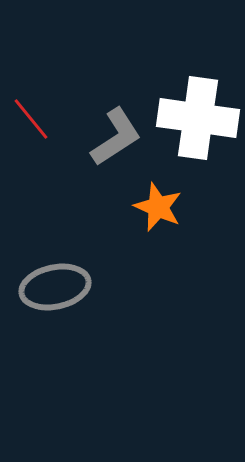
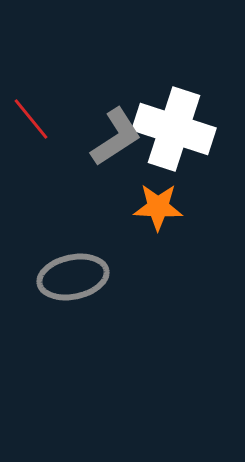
white cross: moved 24 px left, 11 px down; rotated 10 degrees clockwise
orange star: rotated 21 degrees counterclockwise
gray ellipse: moved 18 px right, 10 px up
